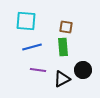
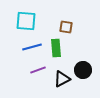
green rectangle: moved 7 px left, 1 px down
purple line: rotated 28 degrees counterclockwise
